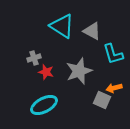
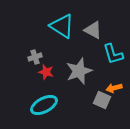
gray triangle: moved 1 px right, 1 px up
gray cross: moved 1 px right, 1 px up
